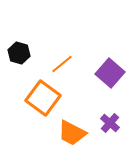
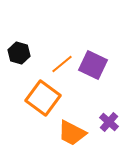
purple square: moved 17 px left, 8 px up; rotated 16 degrees counterclockwise
purple cross: moved 1 px left, 1 px up
